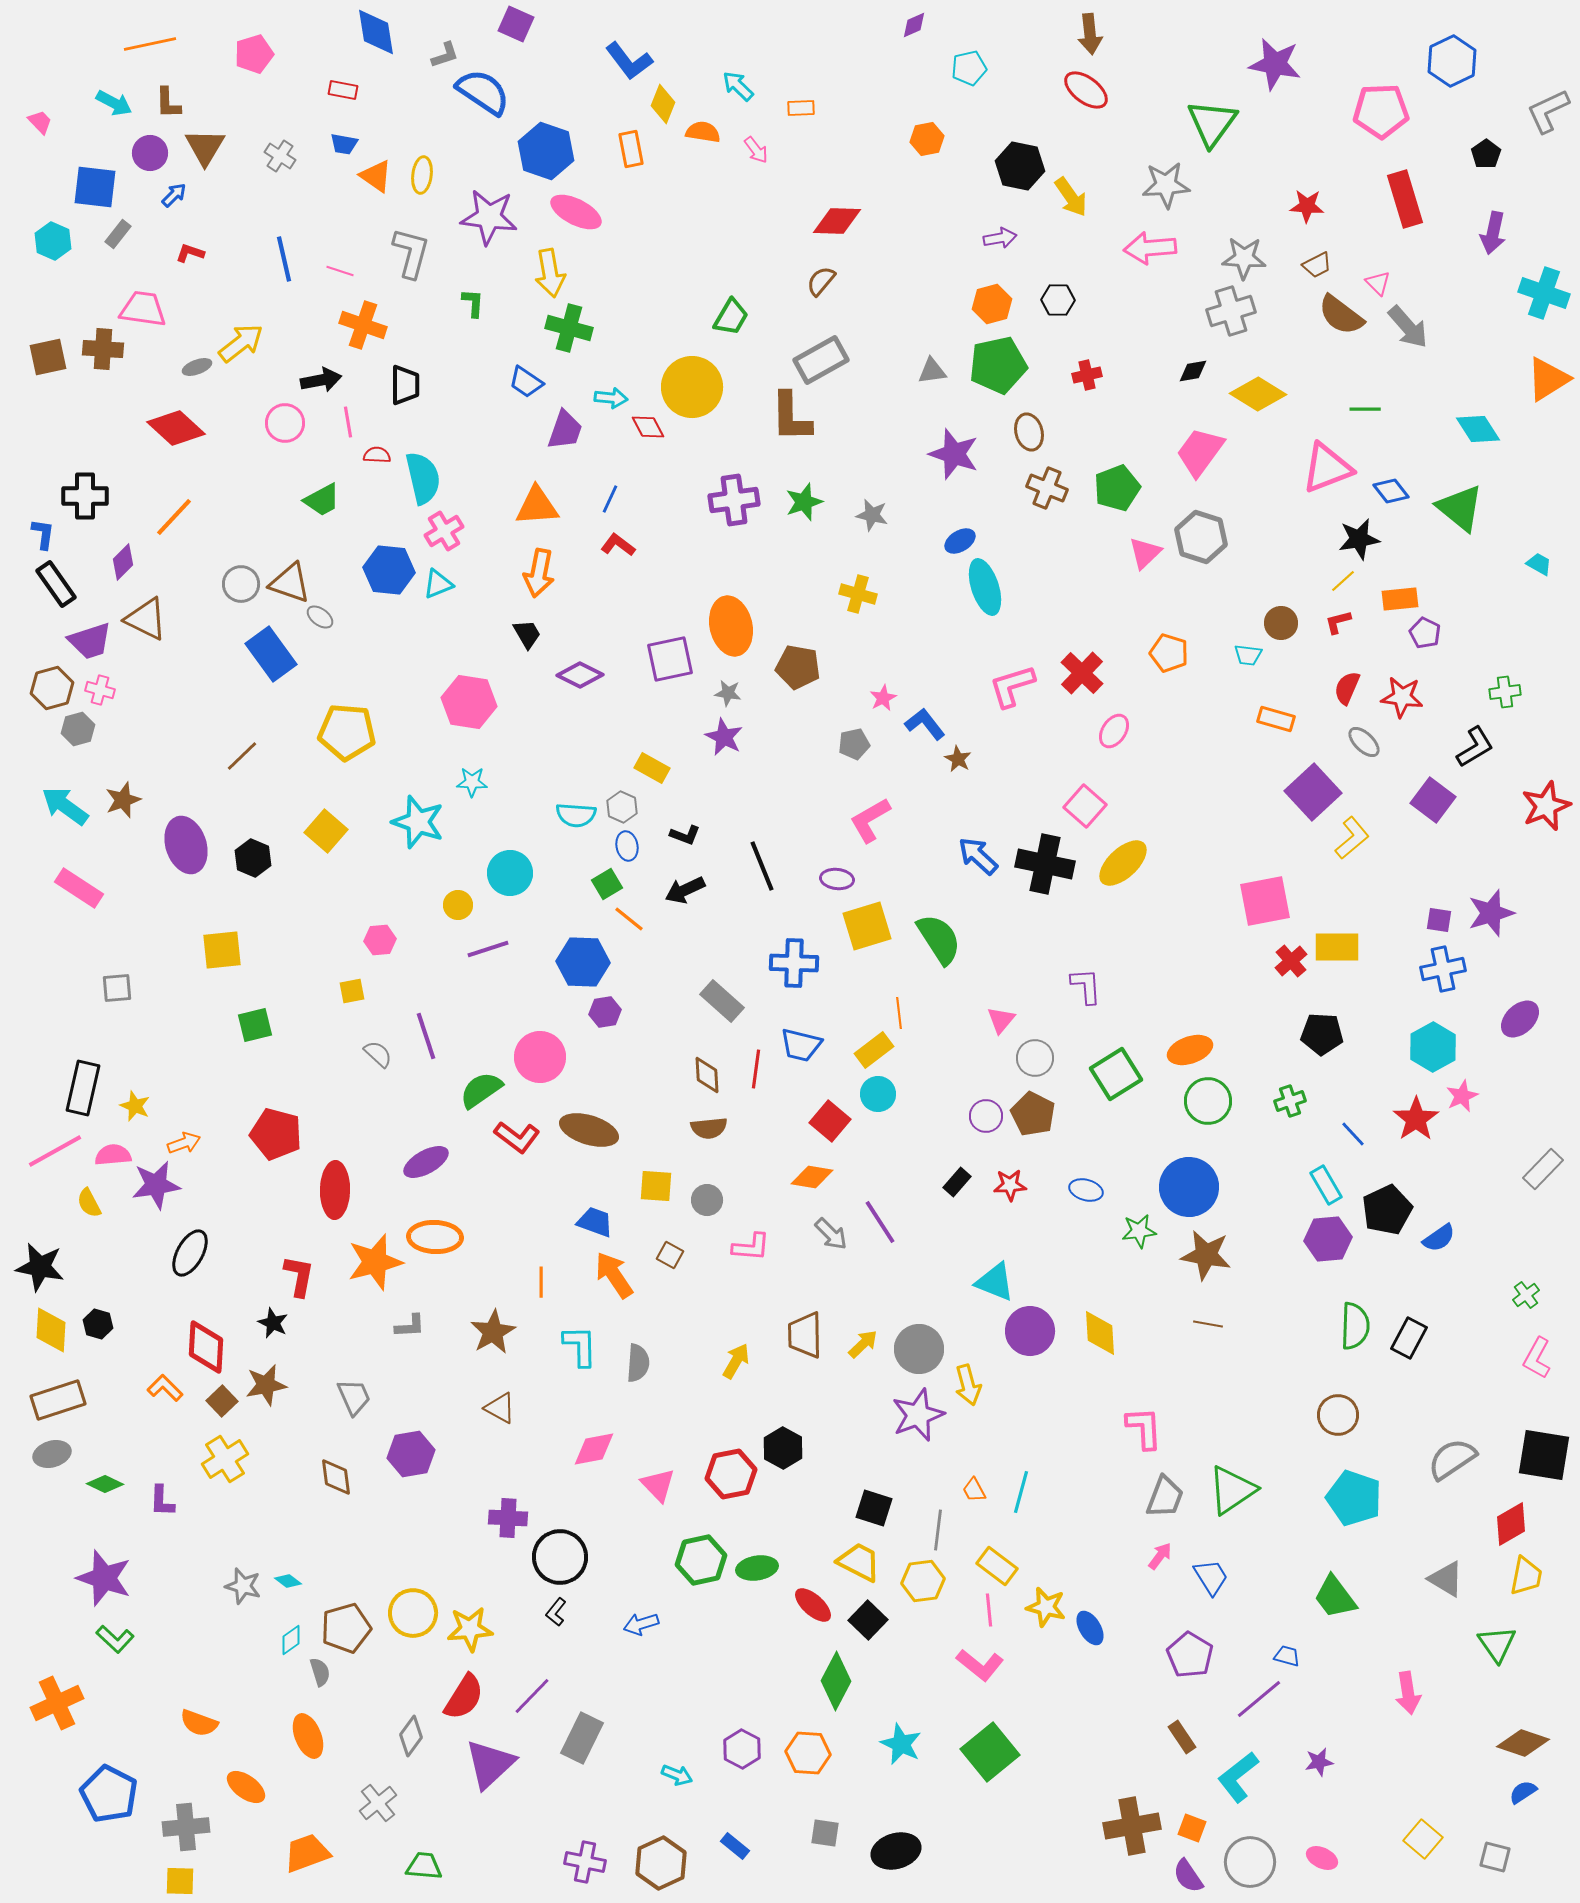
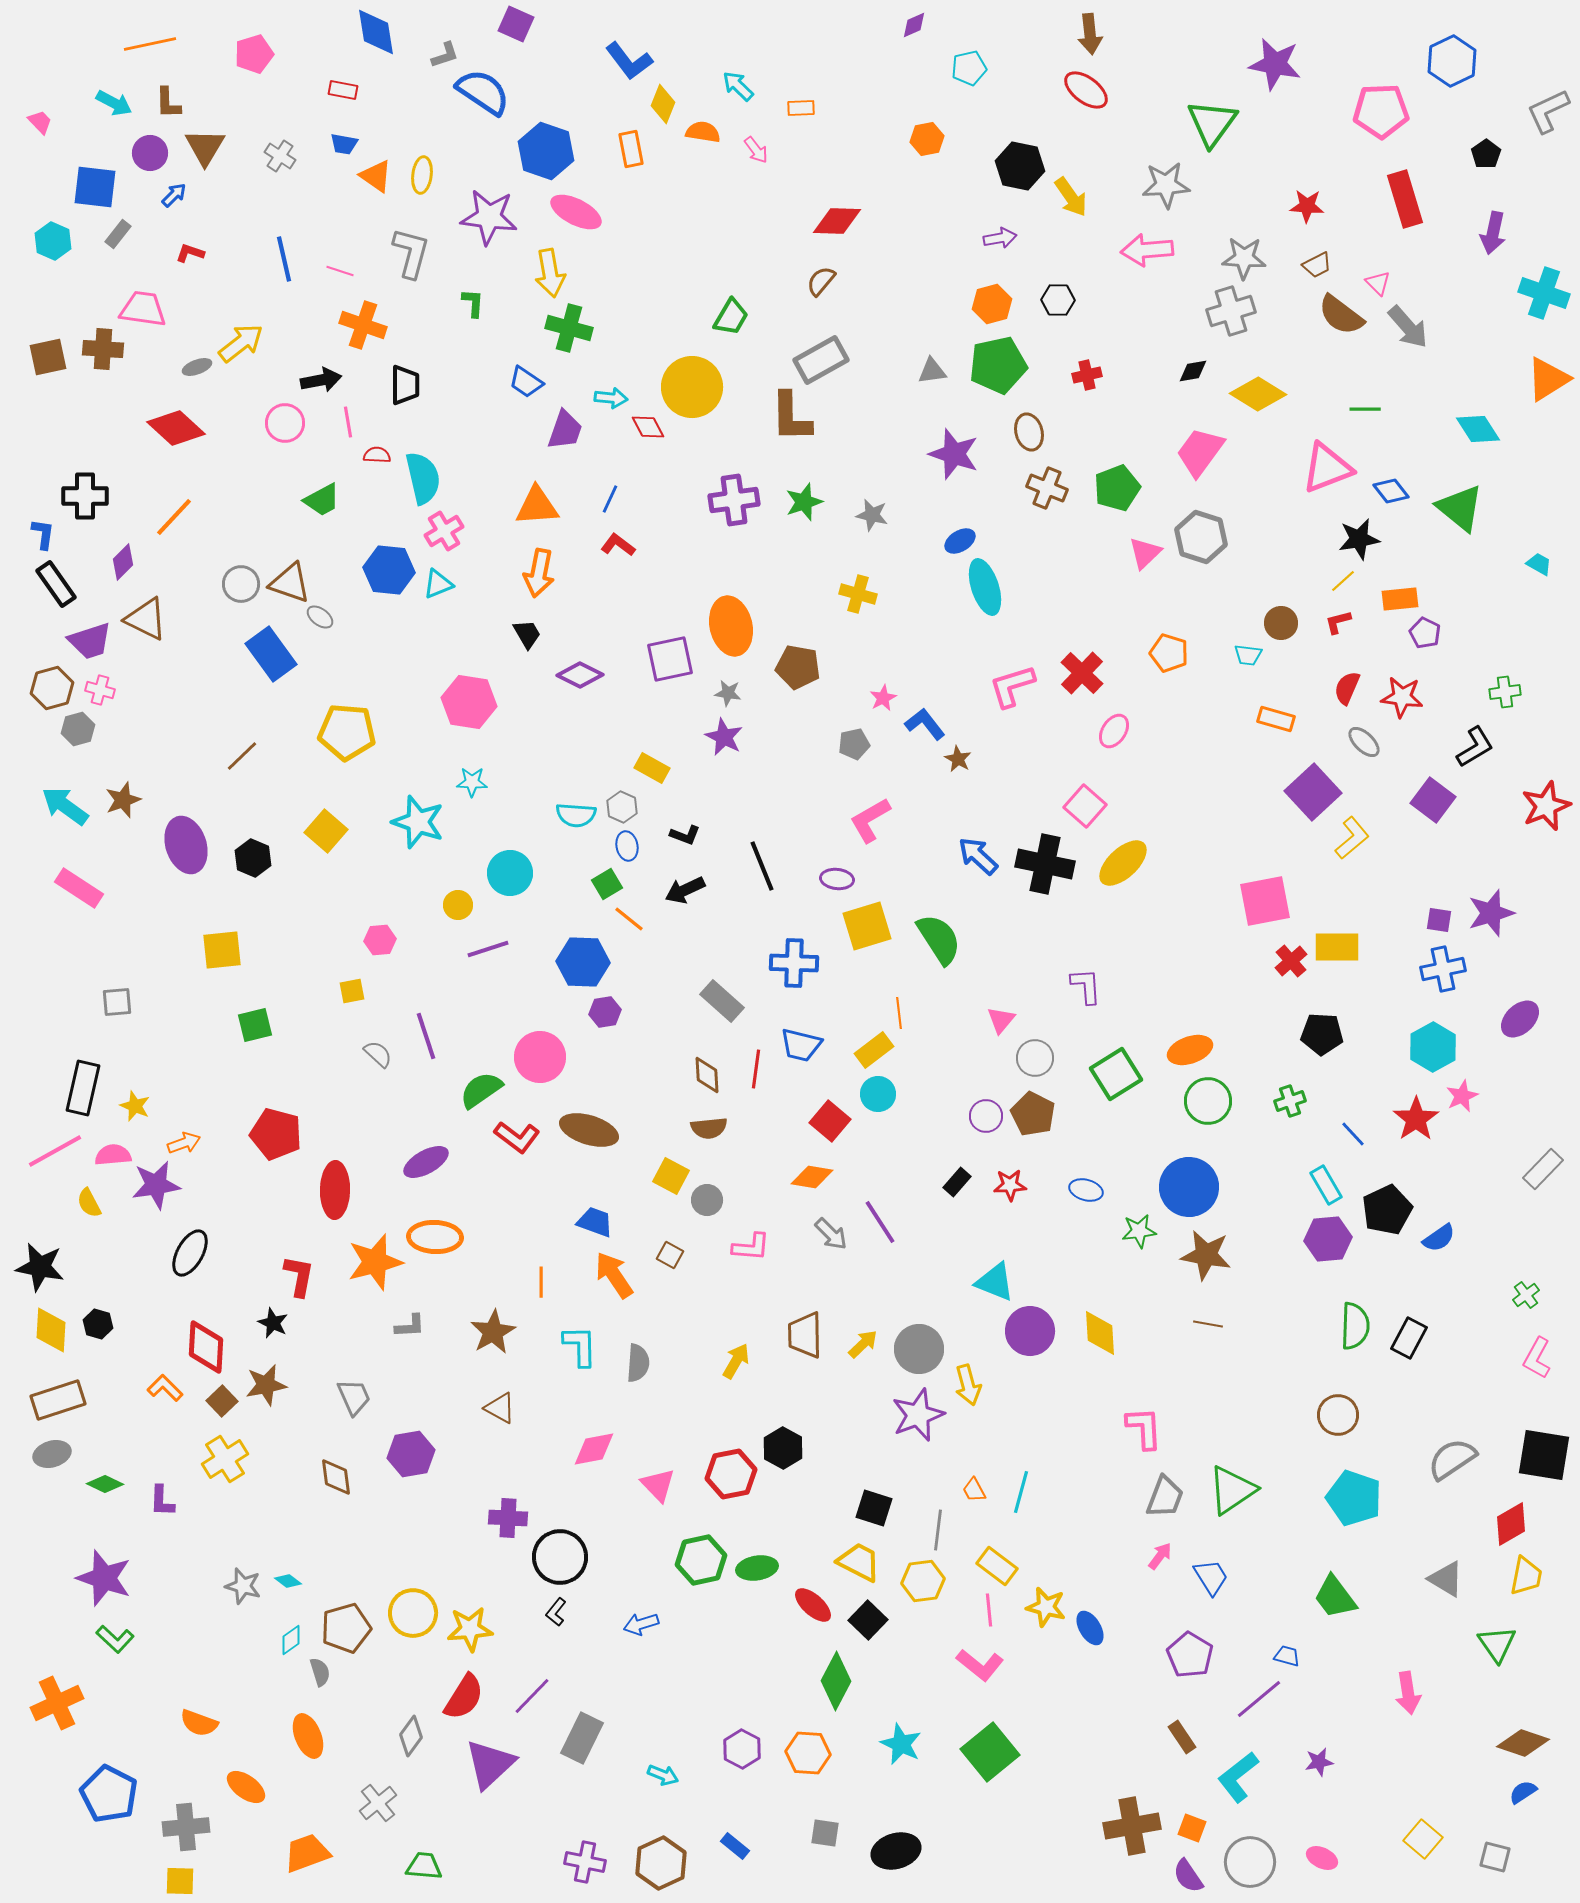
pink arrow at (1150, 248): moved 3 px left, 2 px down
gray square at (117, 988): moved 14 px down
yellow square at (656, 1186): moved 15 px right, 10 px up; rotated 24 degrees clockwise
cyan arrow at (677, 1775): moved 14 px left
